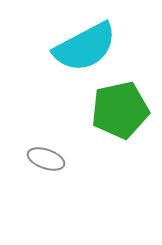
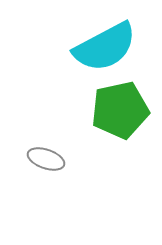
cyan semicircle: moved 20 px right
